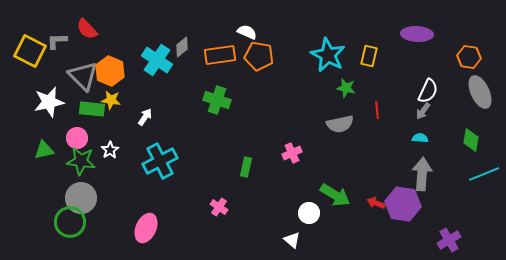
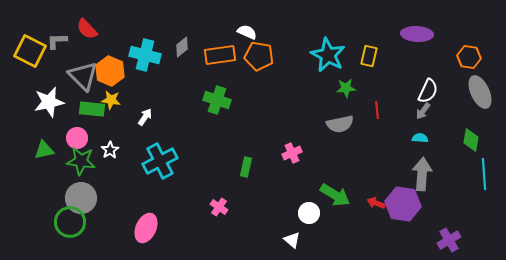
cyan cross at (157, 60): moved 12 px left, 5 px up; rotated 20 degrees counterclockwise
green star at (346, 88): rotated 18 degrees counterclockwise
cyan line at (484, 174): rotated 72 degrees counterclockwise
